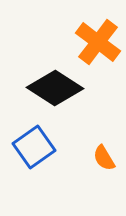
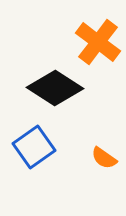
orange semicircle: rotated 24 degrees counterclockwise
